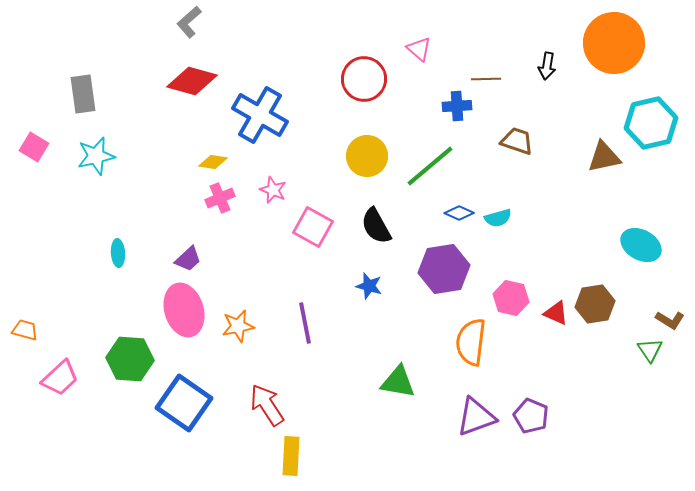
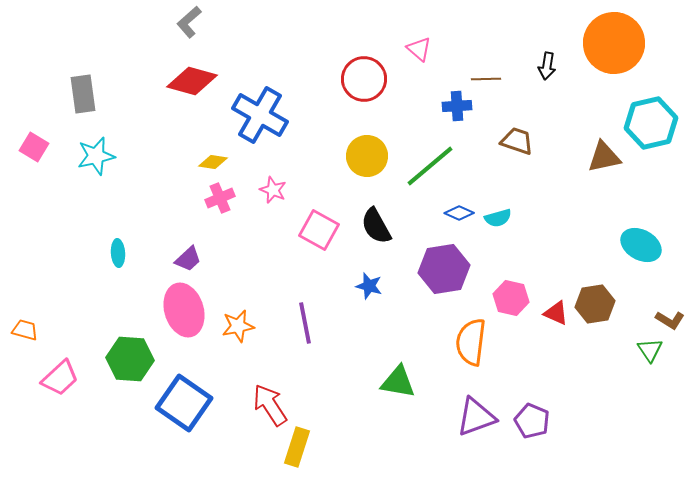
pink square at (313, 227): moved 6 px right, 3 px down
red arrow at (267, 405): moved 3 px right
purple pentagon at (531, 416): moved 1 px right, 5 px down
yellow rectangle at (291, 456): moved 6 px right, 9 px up; rotated 15 degrees clockwise
